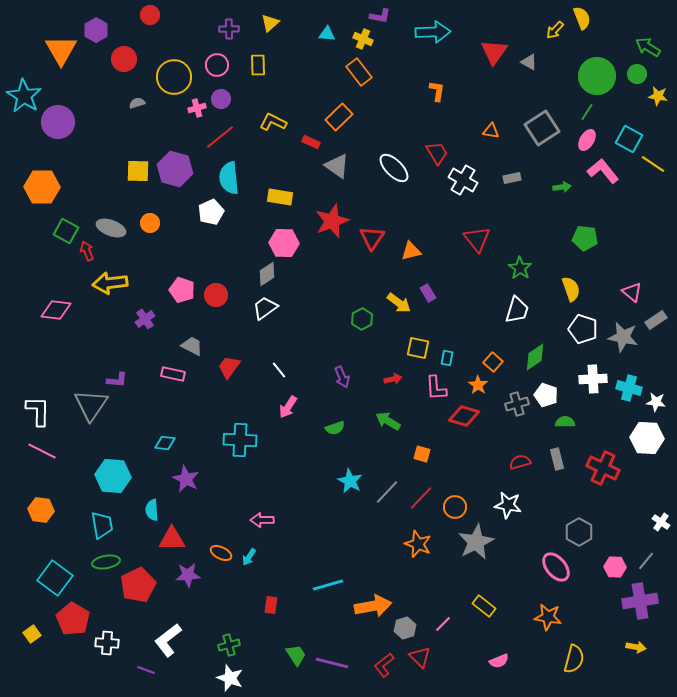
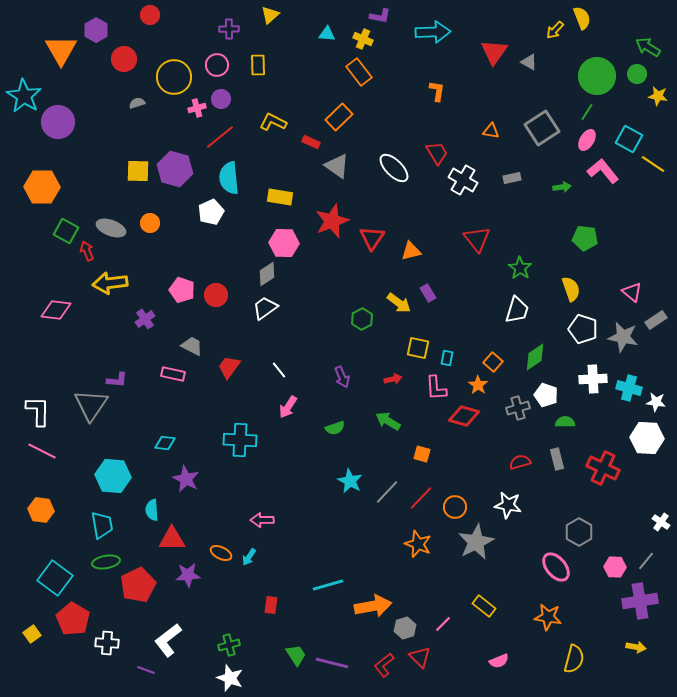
yellow triangle at (270, 23): moved 8 px up
gray cross at (517, 404): moved 1 px right, 4 px down
